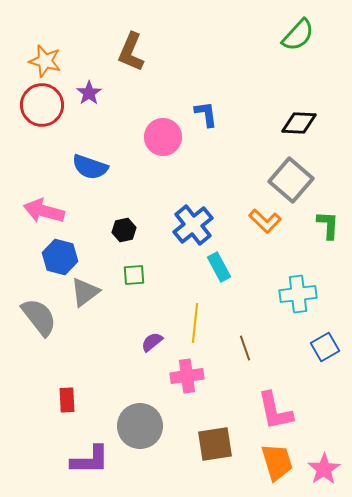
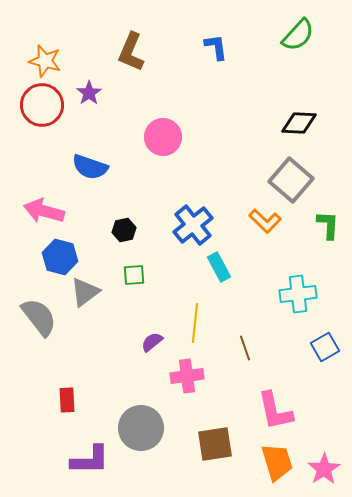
blue L-shape: moved 10 px right, 67 px up
gray circle: moved 1 px right, 2 px down
